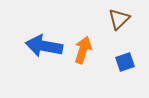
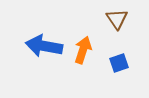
brown triangle: moved 2 px left; rotated 20 degrees counterclockwise
blue square: moved 6 px left, 1 px down
